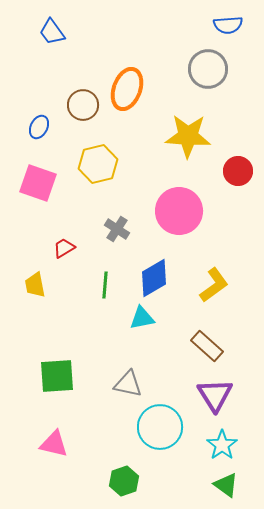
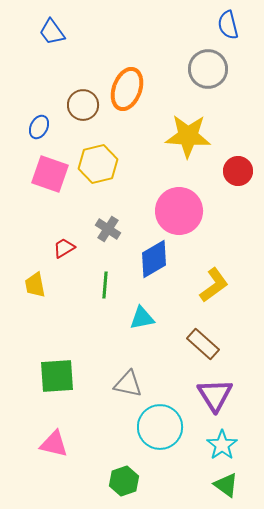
blue semicircle: rotated 80 degrees clockwise
pink square: moved 12 px right, 9 px up
gray cross: moved 9 px left
blue diamond: moved 19 px up
brown rectangle: moved 4 px left, 2 px up
